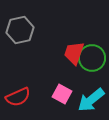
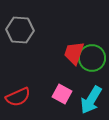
gray hexagon: rotated 16 degrees clockwise
cyan arrow: rotated 20 degrees counterclockwise
